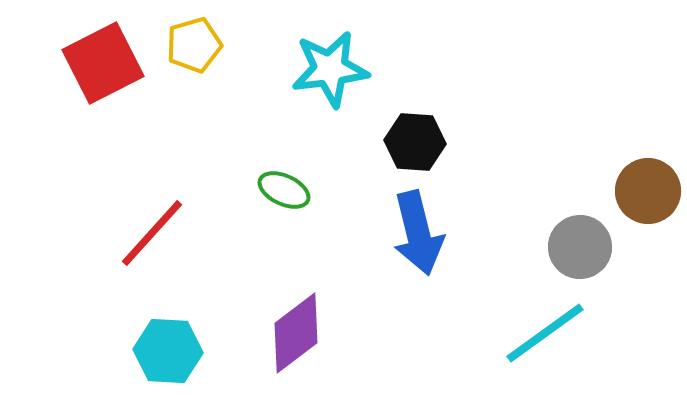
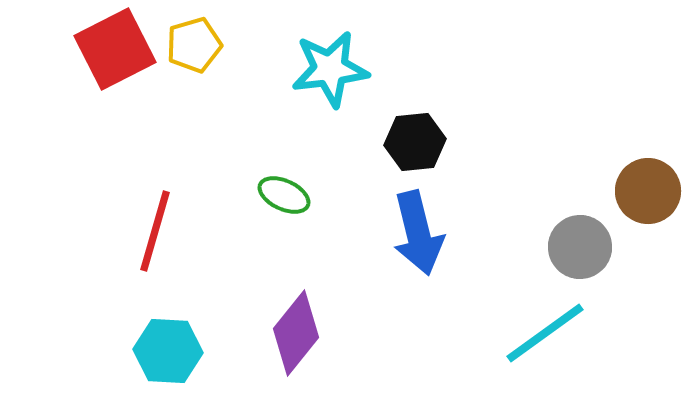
red square: moved 12 px right, 14 px up
black hexagon: rotated 10 degrees counterclockwise
green ellipse: moved 5 px down
red line: moved 3 px right, 2 px up; rotated 26 degrees counterclockwise
purple diamond: rotated 14 degrees counterclockwise
